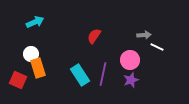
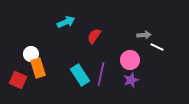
cyan arrow: moved 31 px right
purple line: moved 2 px left
